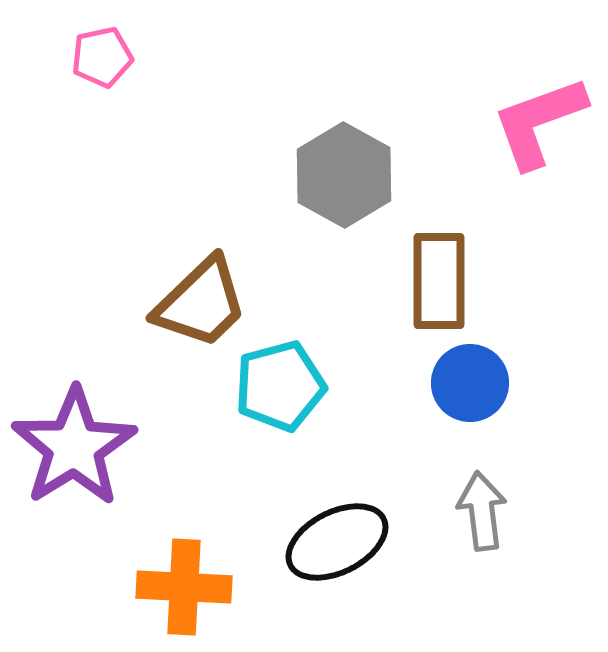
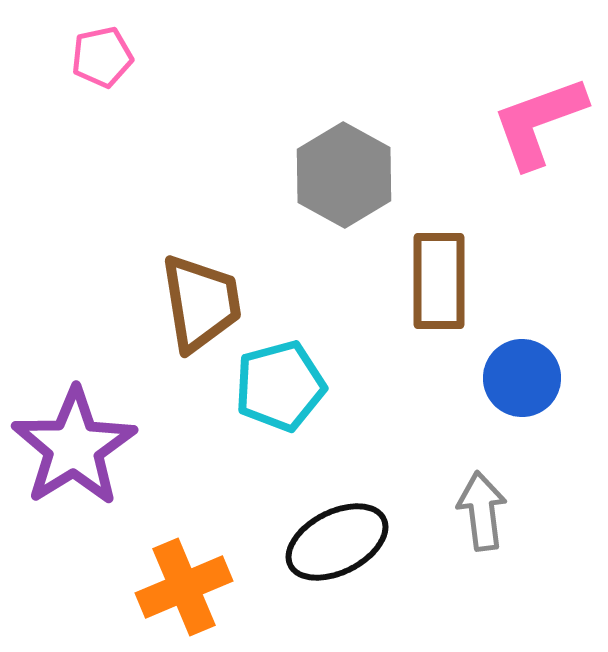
brown trapezoid: rotated 55 degrees counterclockwise
blue circle: moved 52 px right, 5 px up
orange cross: rotated 26 degrees counterclockwise
